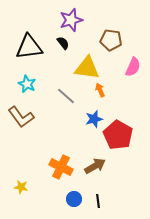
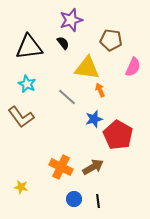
gray line: moved 1 px right, 1 px down
brown arrow: moved 2 px left, 1 px down
